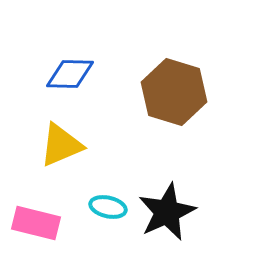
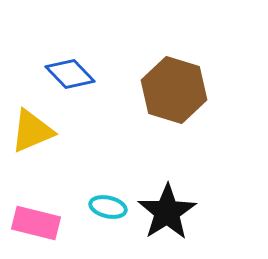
blue diamond: rotated 45 degrees clockwise
brown hexagon: moved 2 px up
yellow triangle: moved 29 px left, 14 px up
black star: rotated 8 degrees counterclockwise
